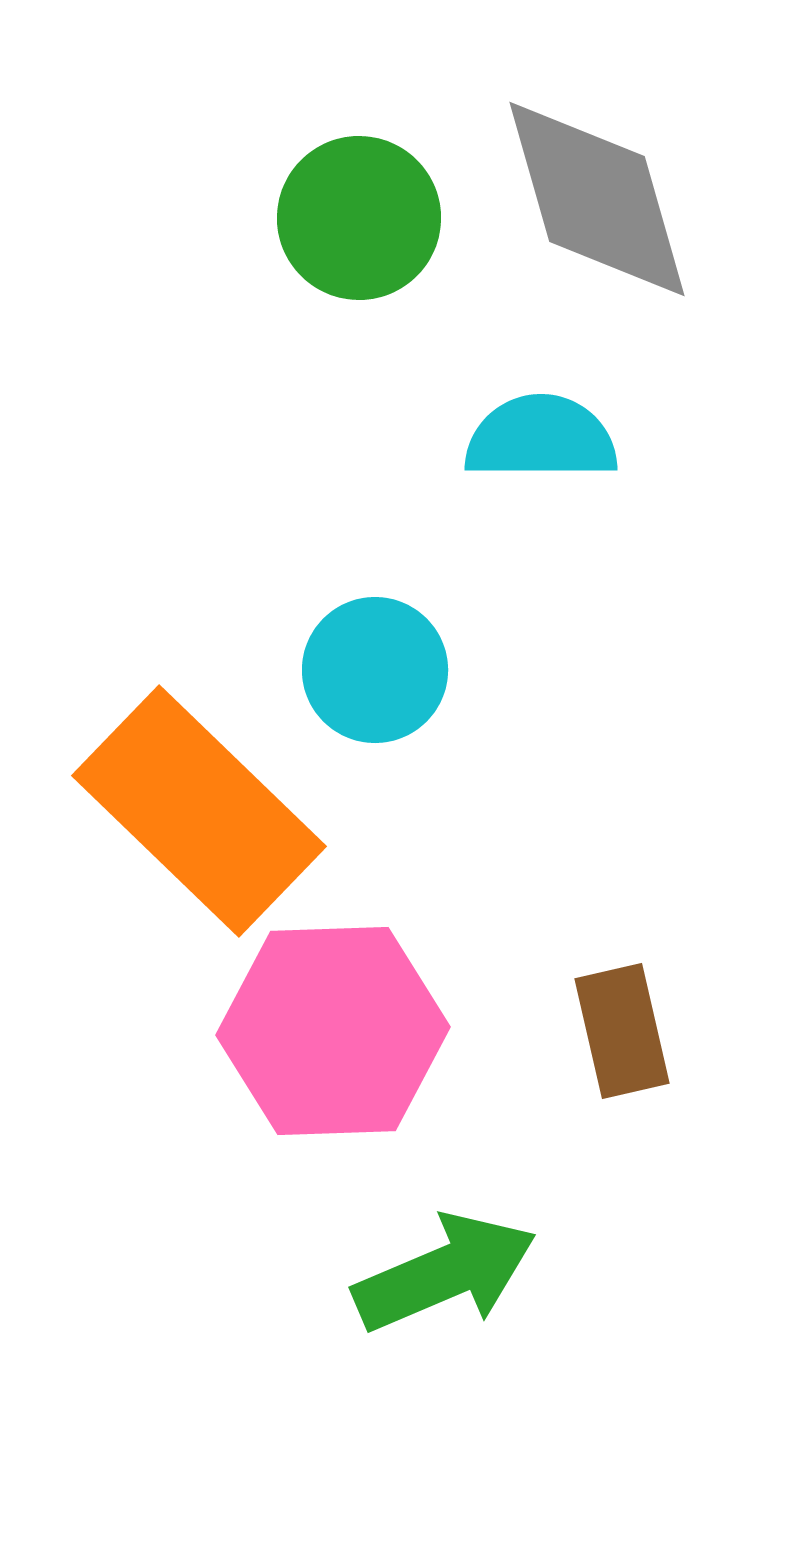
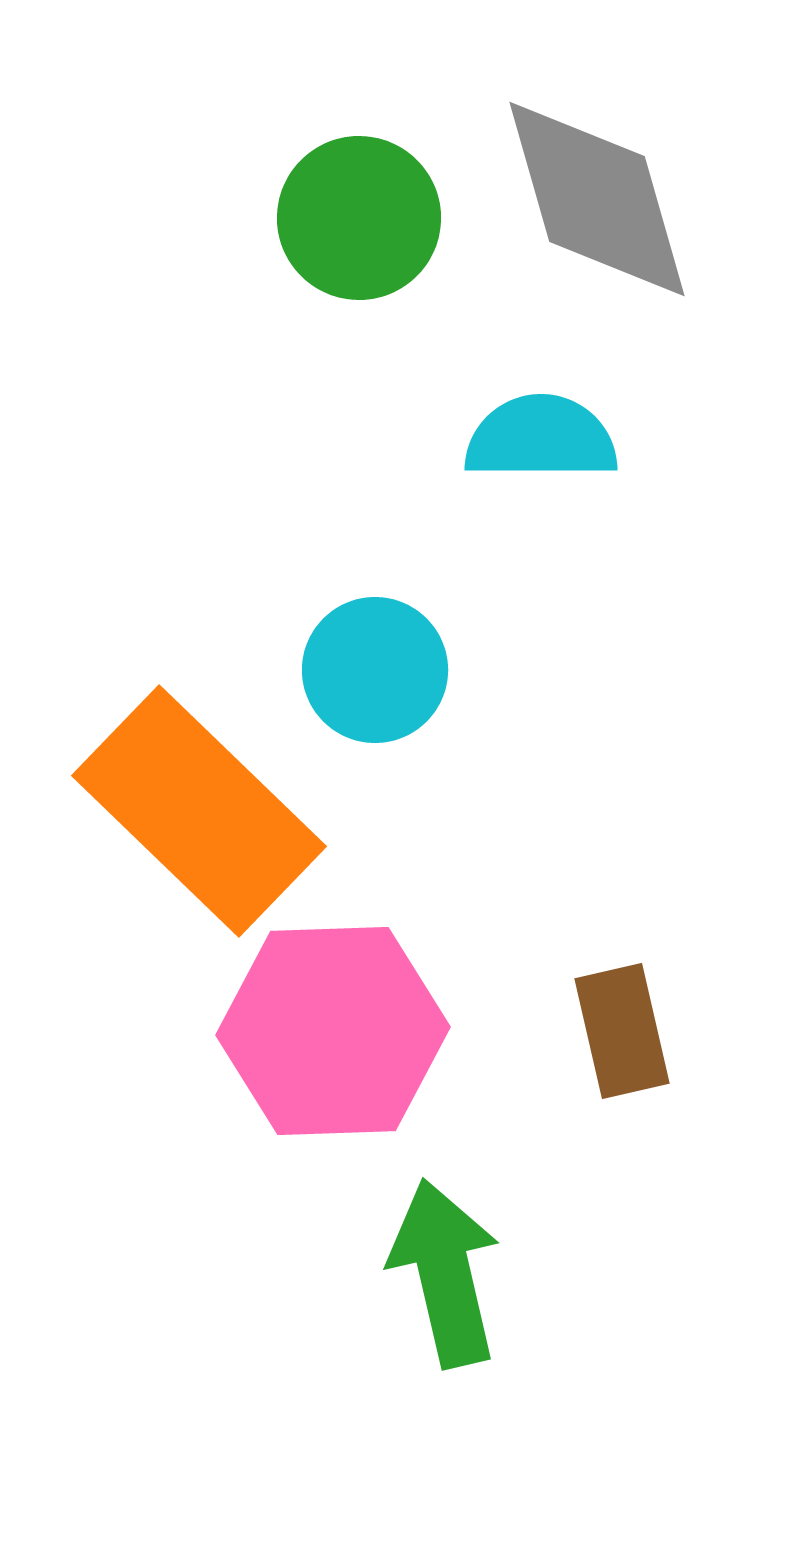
green arrow: rotated 80 degrees counterclockwise
